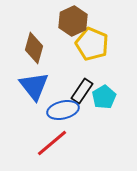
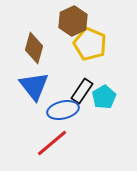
yellow pentagon: moved 2 px left
